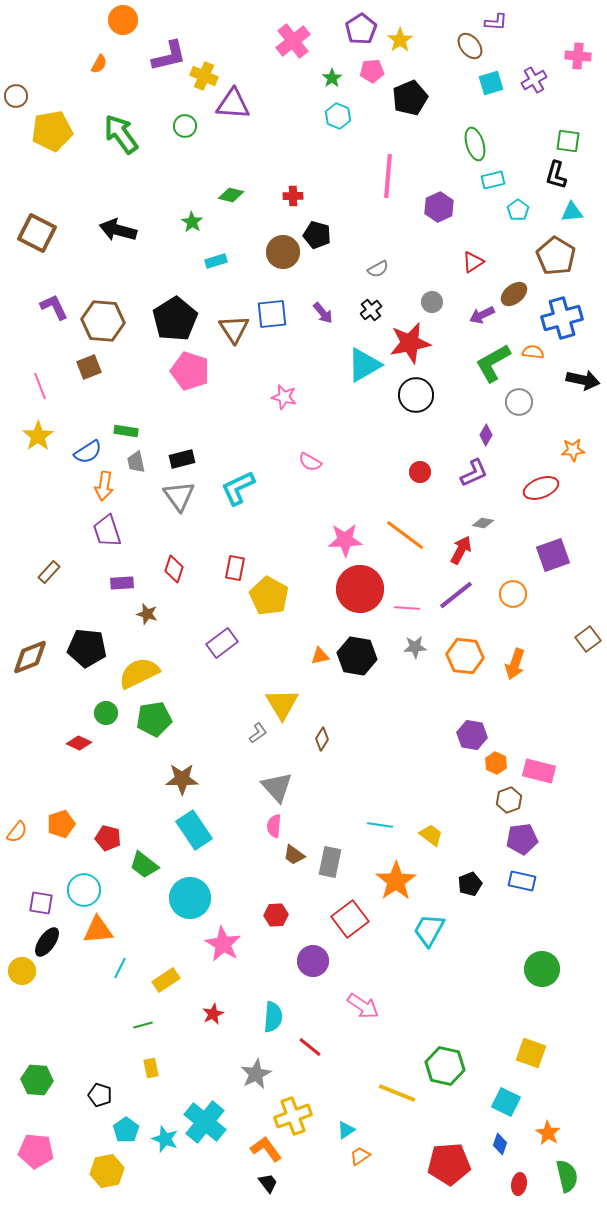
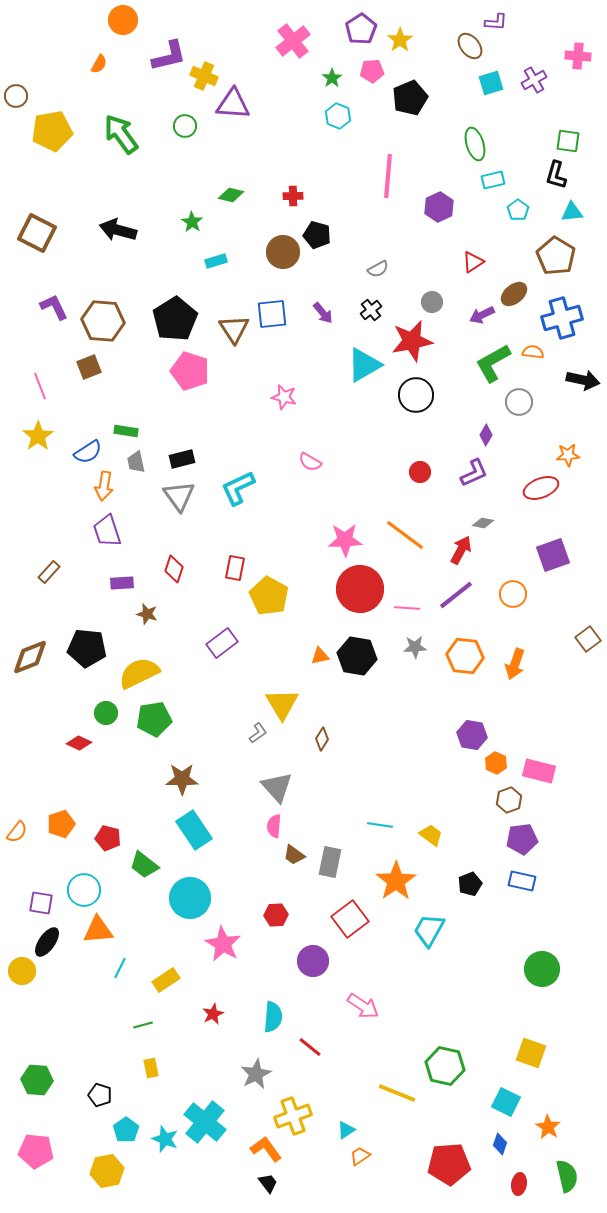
red star at (410, 343): moved 2 px right, 2 px up
orange star at (573, 450): moved 5 px left, 5 px down
orange star at (548, 1133): moved 6 px up
